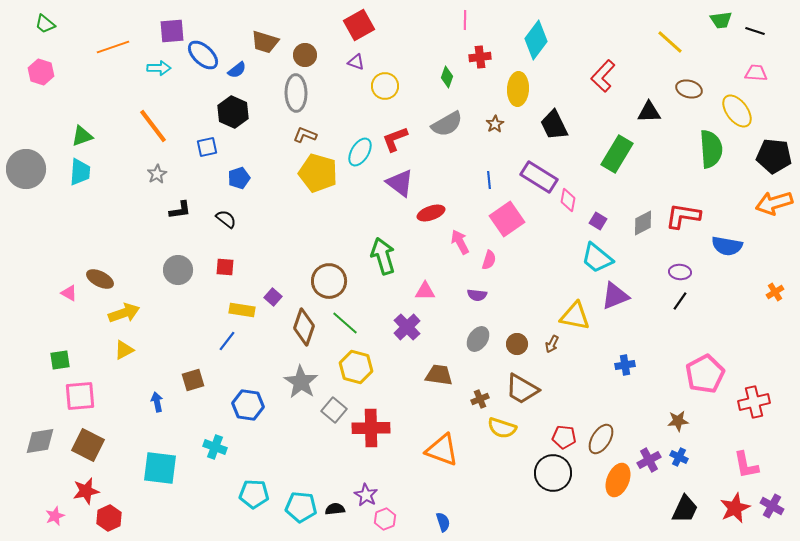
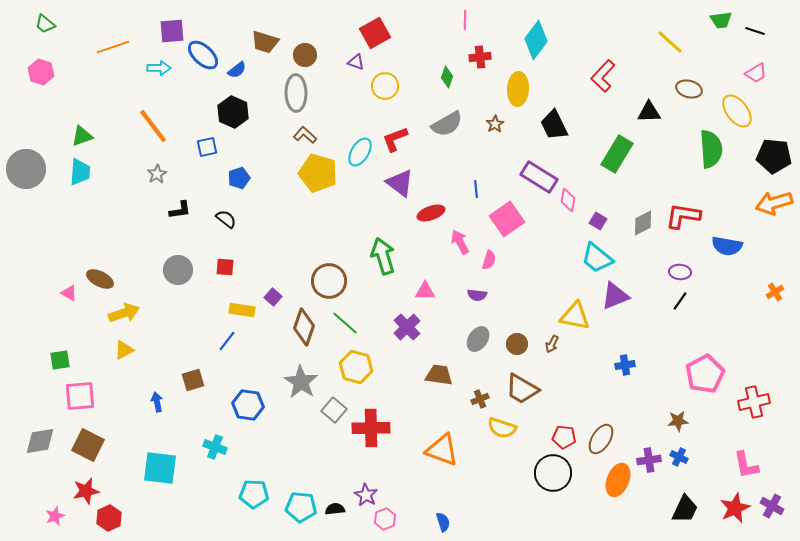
red square at (359, 25): moved 16 px right, 8 px down
pink trapezoid at (756, 73): rotated 145 degrees clockwise
brown L-shape at (305, 135): rotated 20 degrees clockwise
blue line at (489, 180): moved 13 px left, 9 px down
purple cross at (649, 460): rotated 20 degrees clockwise
